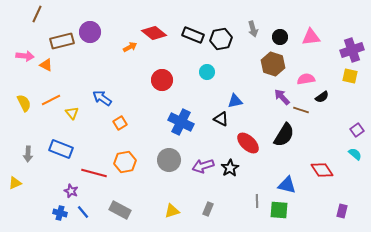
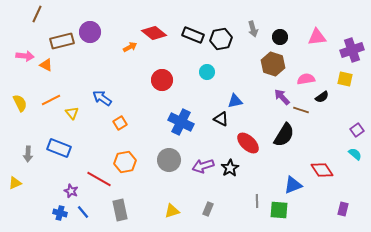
pink triangle at (311, 37): moved 6 px right
yellow square at (350, 76): moved 5 px left, 3 px down
yellow semicircle at (24, 103): moved 4 px left
blue rectangle at (61, 149): moved 2 px left, 1 px up
red line at (94, 173): moved 5 px right, 6 px down; rotated 15 degrees clockwise
blue triangle at (287, 185): moved 6 px right; rotated 36 degrees counterclockwise
gray rectangle at (120, 210): rotated 50 degrees clockwise
purple rectangle at (342, 211): moved 1 px right, 2 px up
